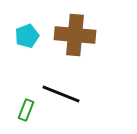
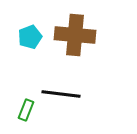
cyan pentagon: moved 3 px right, 1 px down
black line: rotated 15 degrees counterclockwise
